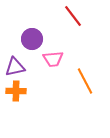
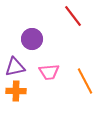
pink trapezoid: moved 4 px left, 13 px down
